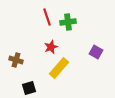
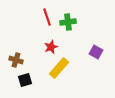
black square: moved 4 px left, 8 px up
